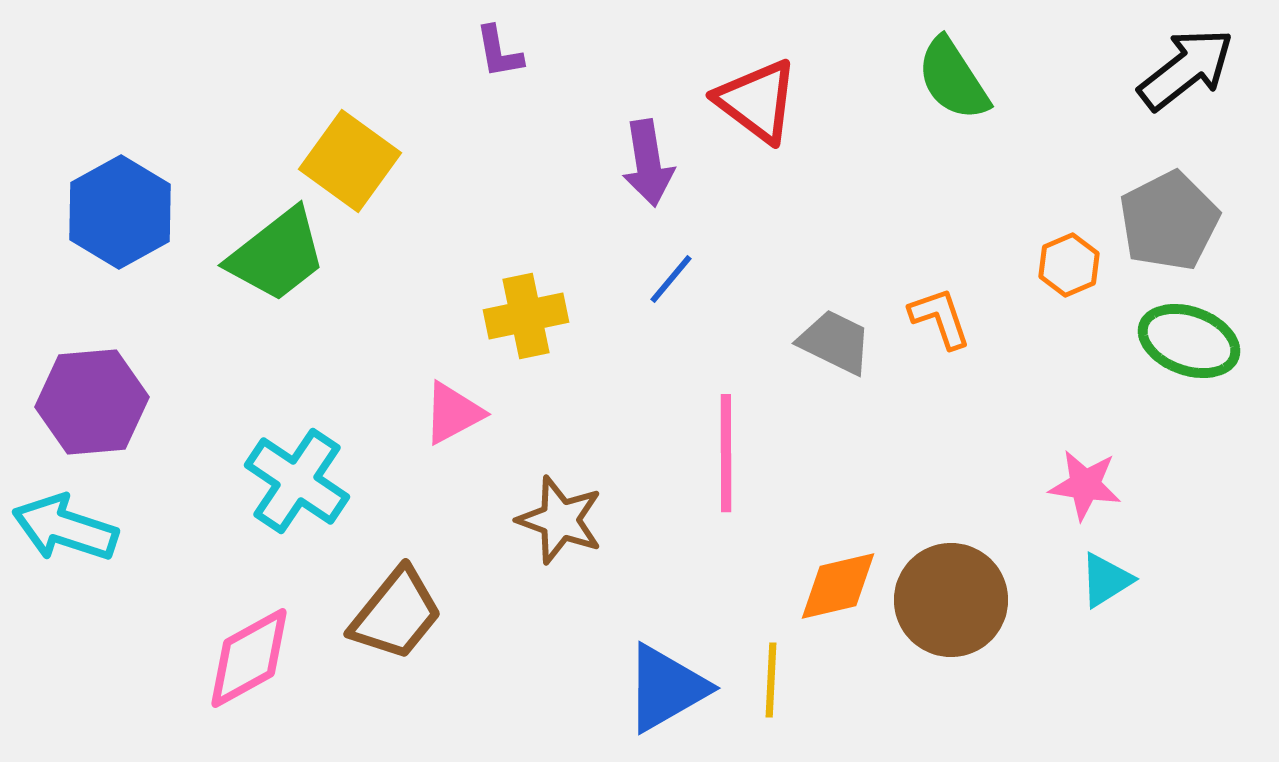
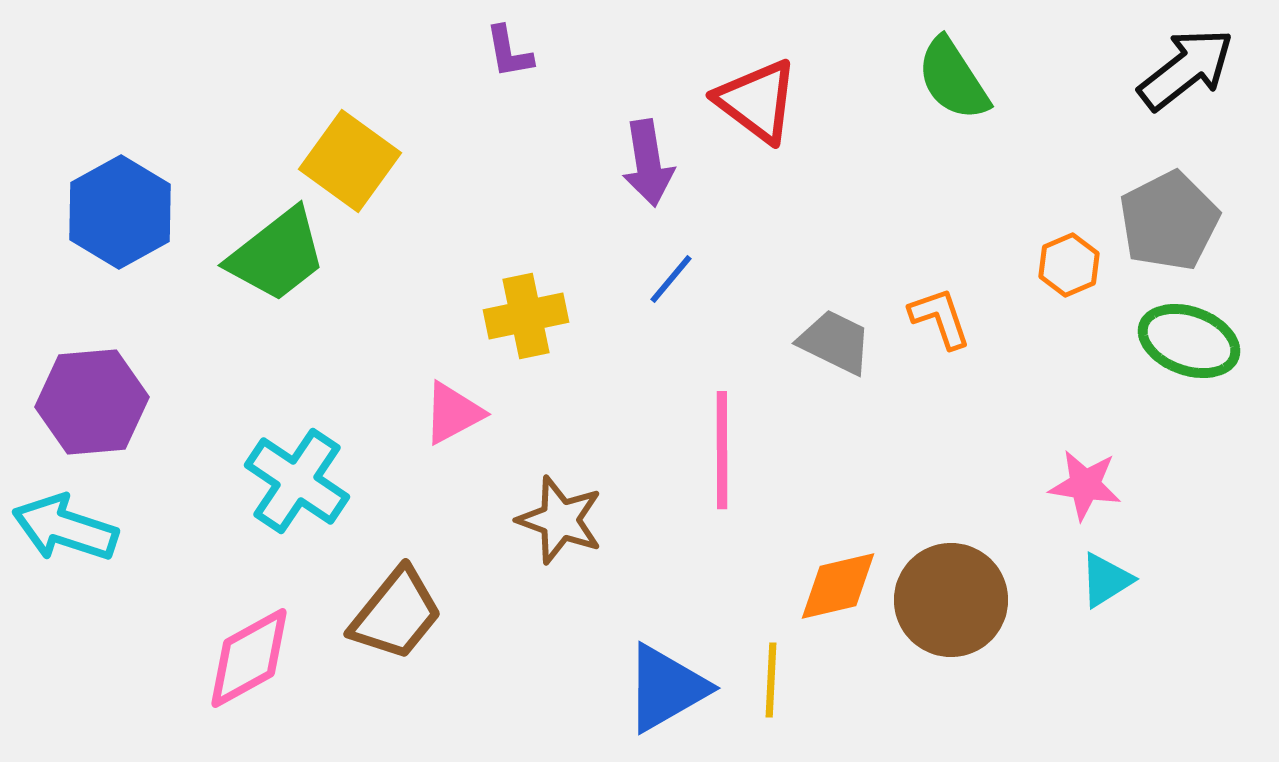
purple L-shape: moved 10 px right
pink line: moved 4 px left, 3 px up
